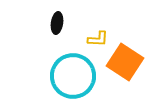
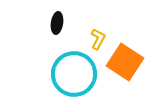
yellow L-shape: rotated 65 degrees counterclockwise
cyan circle: moved 1 px right, 2 px up
